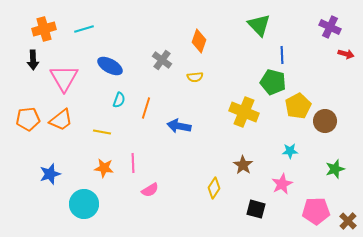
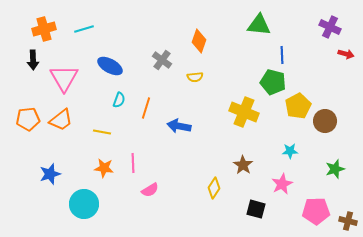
green triangle: rotated 40 degrees counterclockwise
brown cross: rotated 30 degrees counterclockwise
